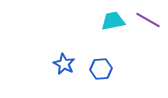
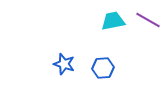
blue star: rotated 10 degrees counterclockwise
blue hexagon: moved 2 px right, 1 px up
